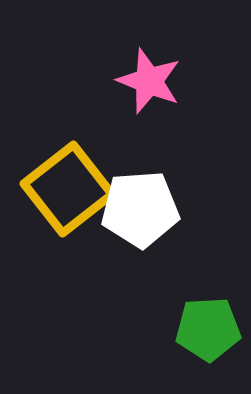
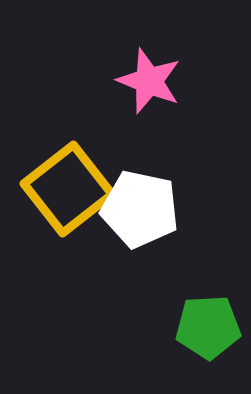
white pentagon: rotated 16 degrees clockwise
green pentagon: moved 2 px up
